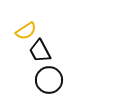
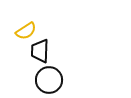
black trapezoid: rotated 30 degrees clockwise
